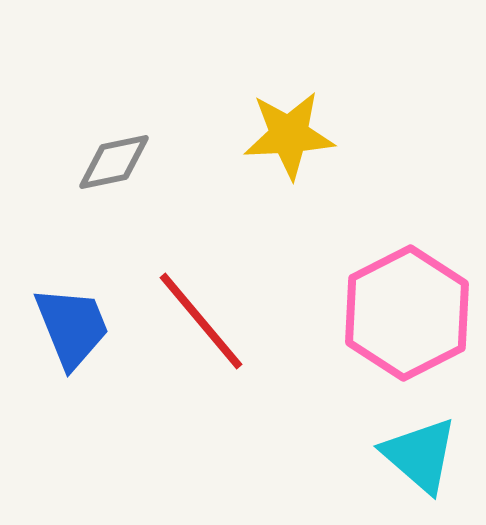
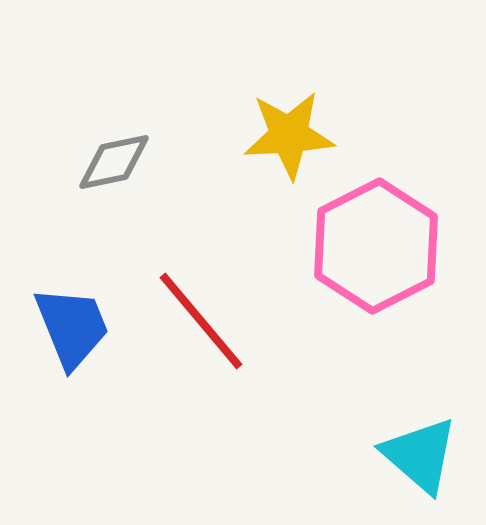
pink hexagon: moved 31 px left, 67 px up
